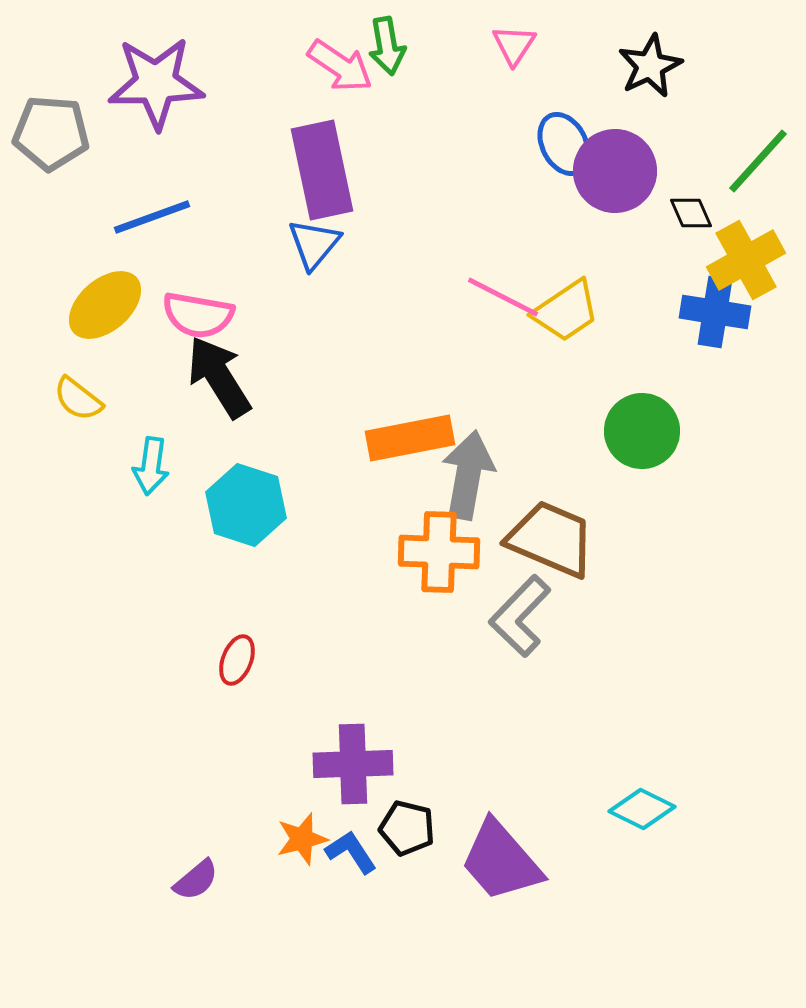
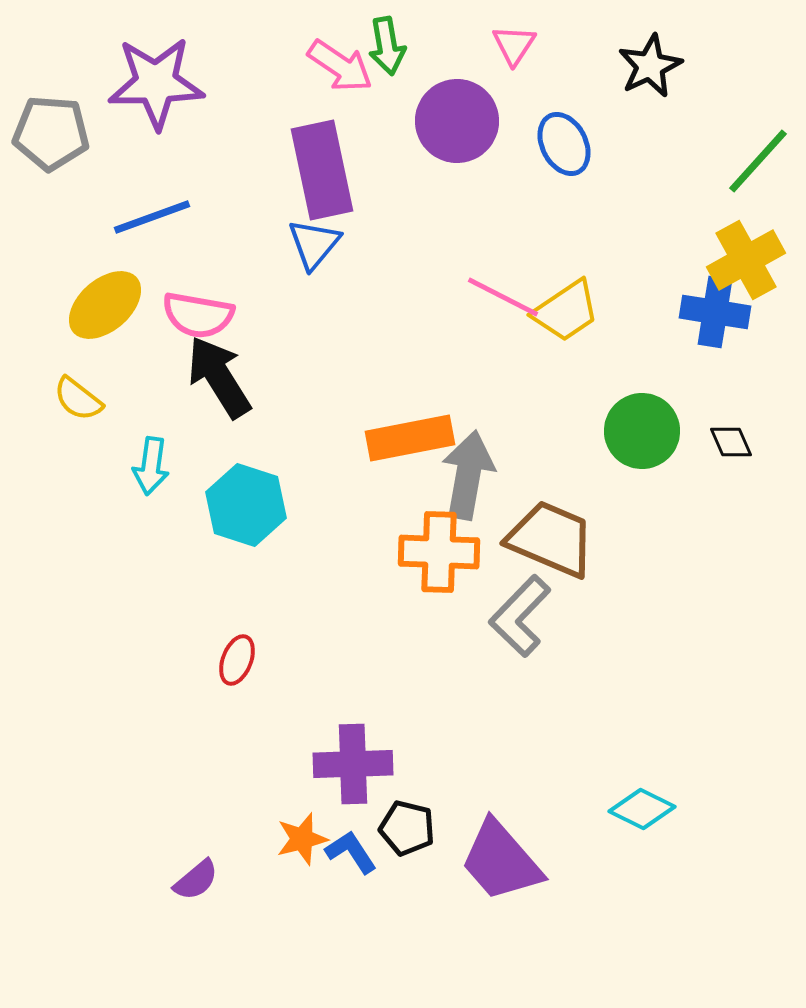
purple circle: moved 158 px left, 50 px up
black diamond: moved 40 px right, 229 px down
